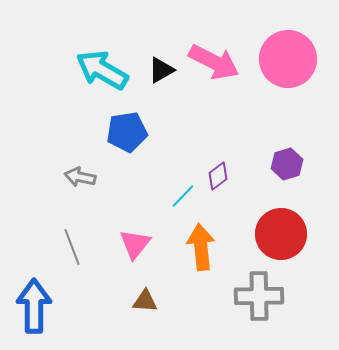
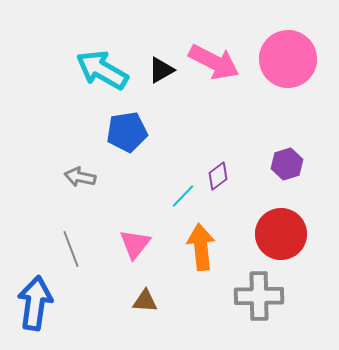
gray line: moved 1 px left, 2 px down
blue arrow: moved 1 px right, 3 px up; rotated 8 degrees clockwise
